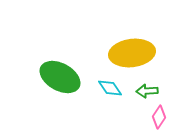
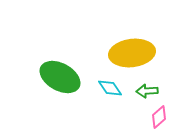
pink diamond: rotated 15 degrees clockwise
